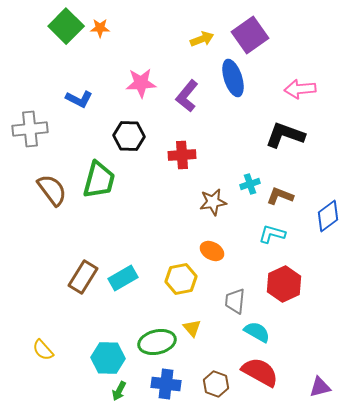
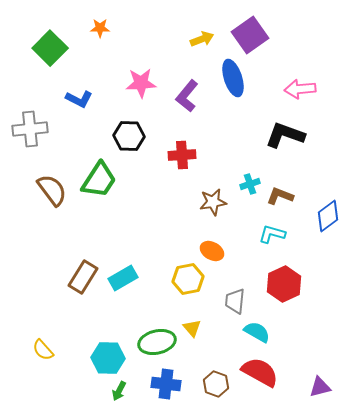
green square: moved 16 px left, 22 px down
green trapezoid: rotated 18 degrees clockwise
yellow hexagon: moved 7 px right
